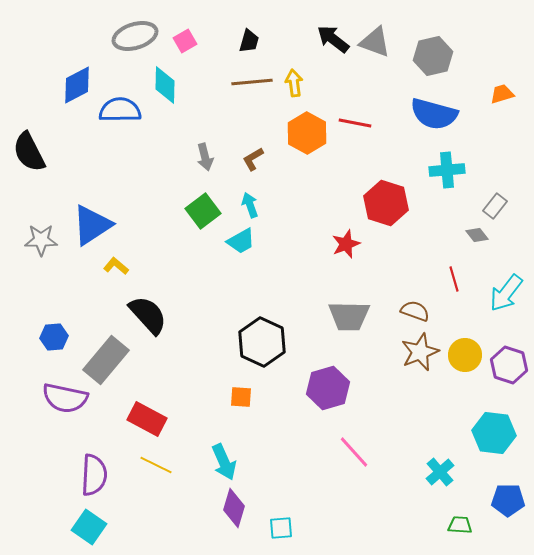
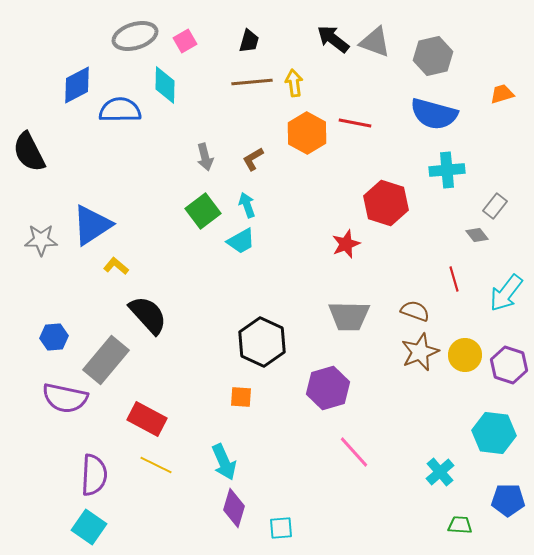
cyan arrow at (250, 205): moved 3 px left
